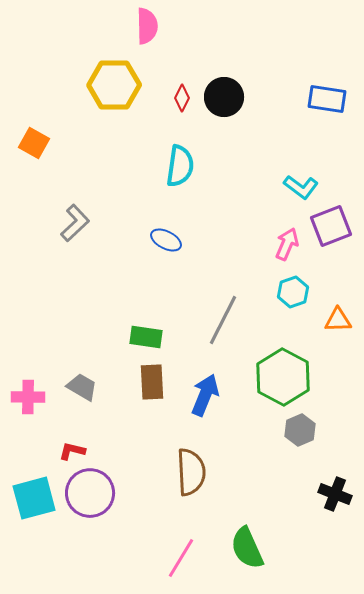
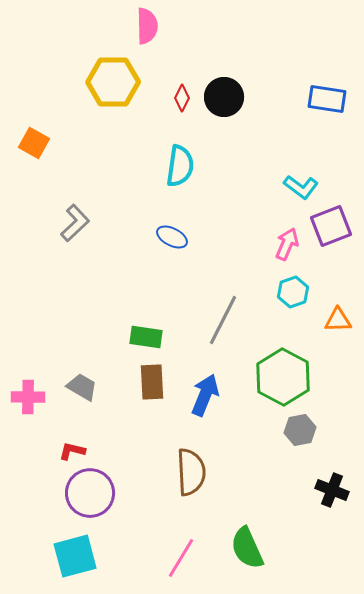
yellow hexagon: moved 1 px left, 3 px up
blue ellipse: moved 6 px right, 3 px up
gray hexagon: rotated 12 degrees clockwise
black cross: moved 3 px left, 4 px up
cyan square: moved 41 px right, 58 px down
